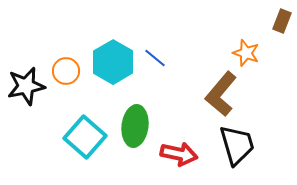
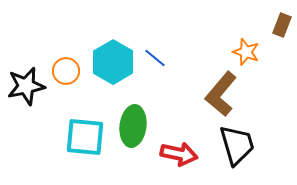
brown rectangle: moved 4 px down
orange star: moved 1 px up
green ellipse: moved 2 px left
cyan square: rotated 36 degrees counterclockwise
